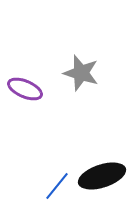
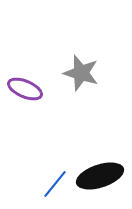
black ellipse: moved 2 px left
blue line: moved 2 px left, 2 px up
